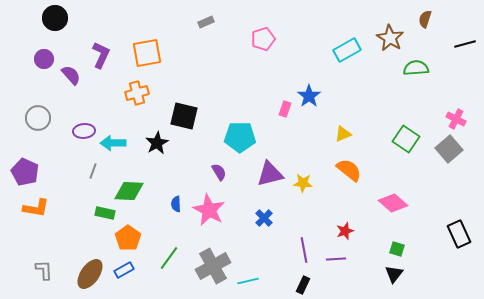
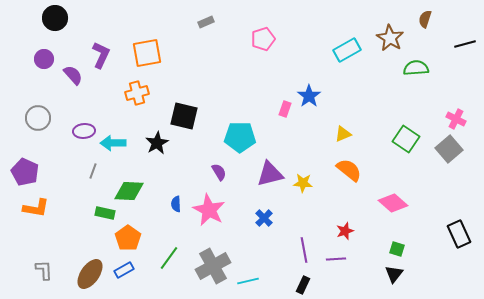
purple semicircle at (71, 75): moved 2 px right
